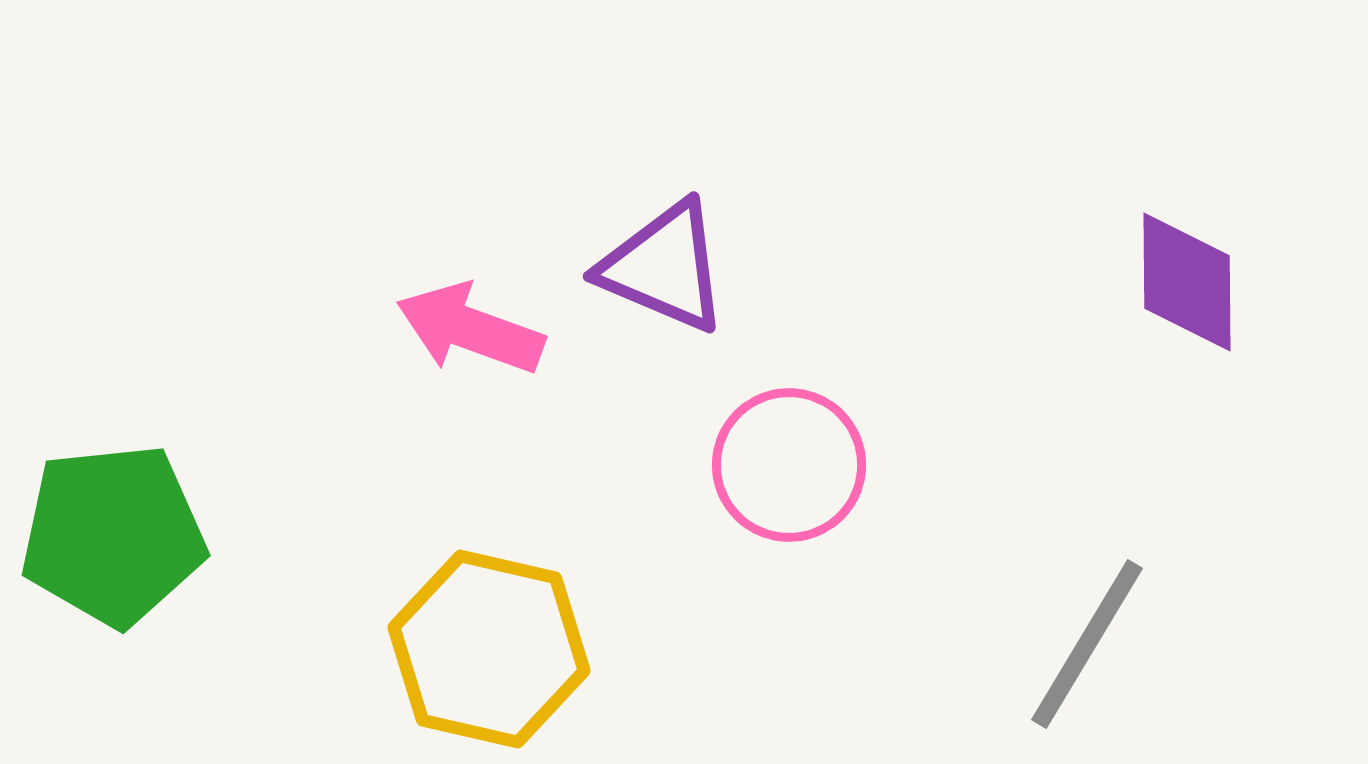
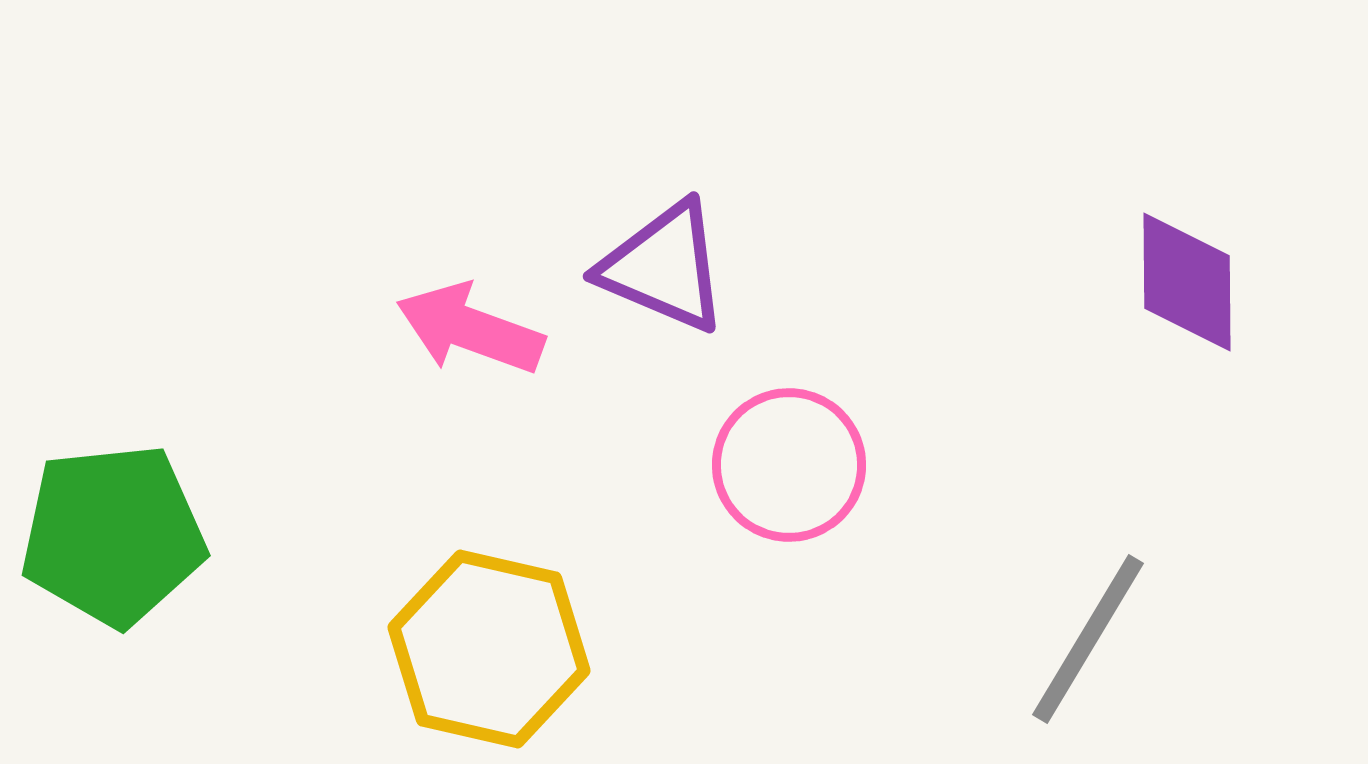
gray line: moved 1 px right, 5 px up
